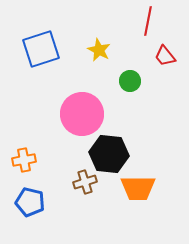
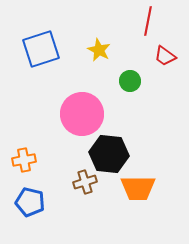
red trapezoid: rotated 15 degrees counterclockwise
